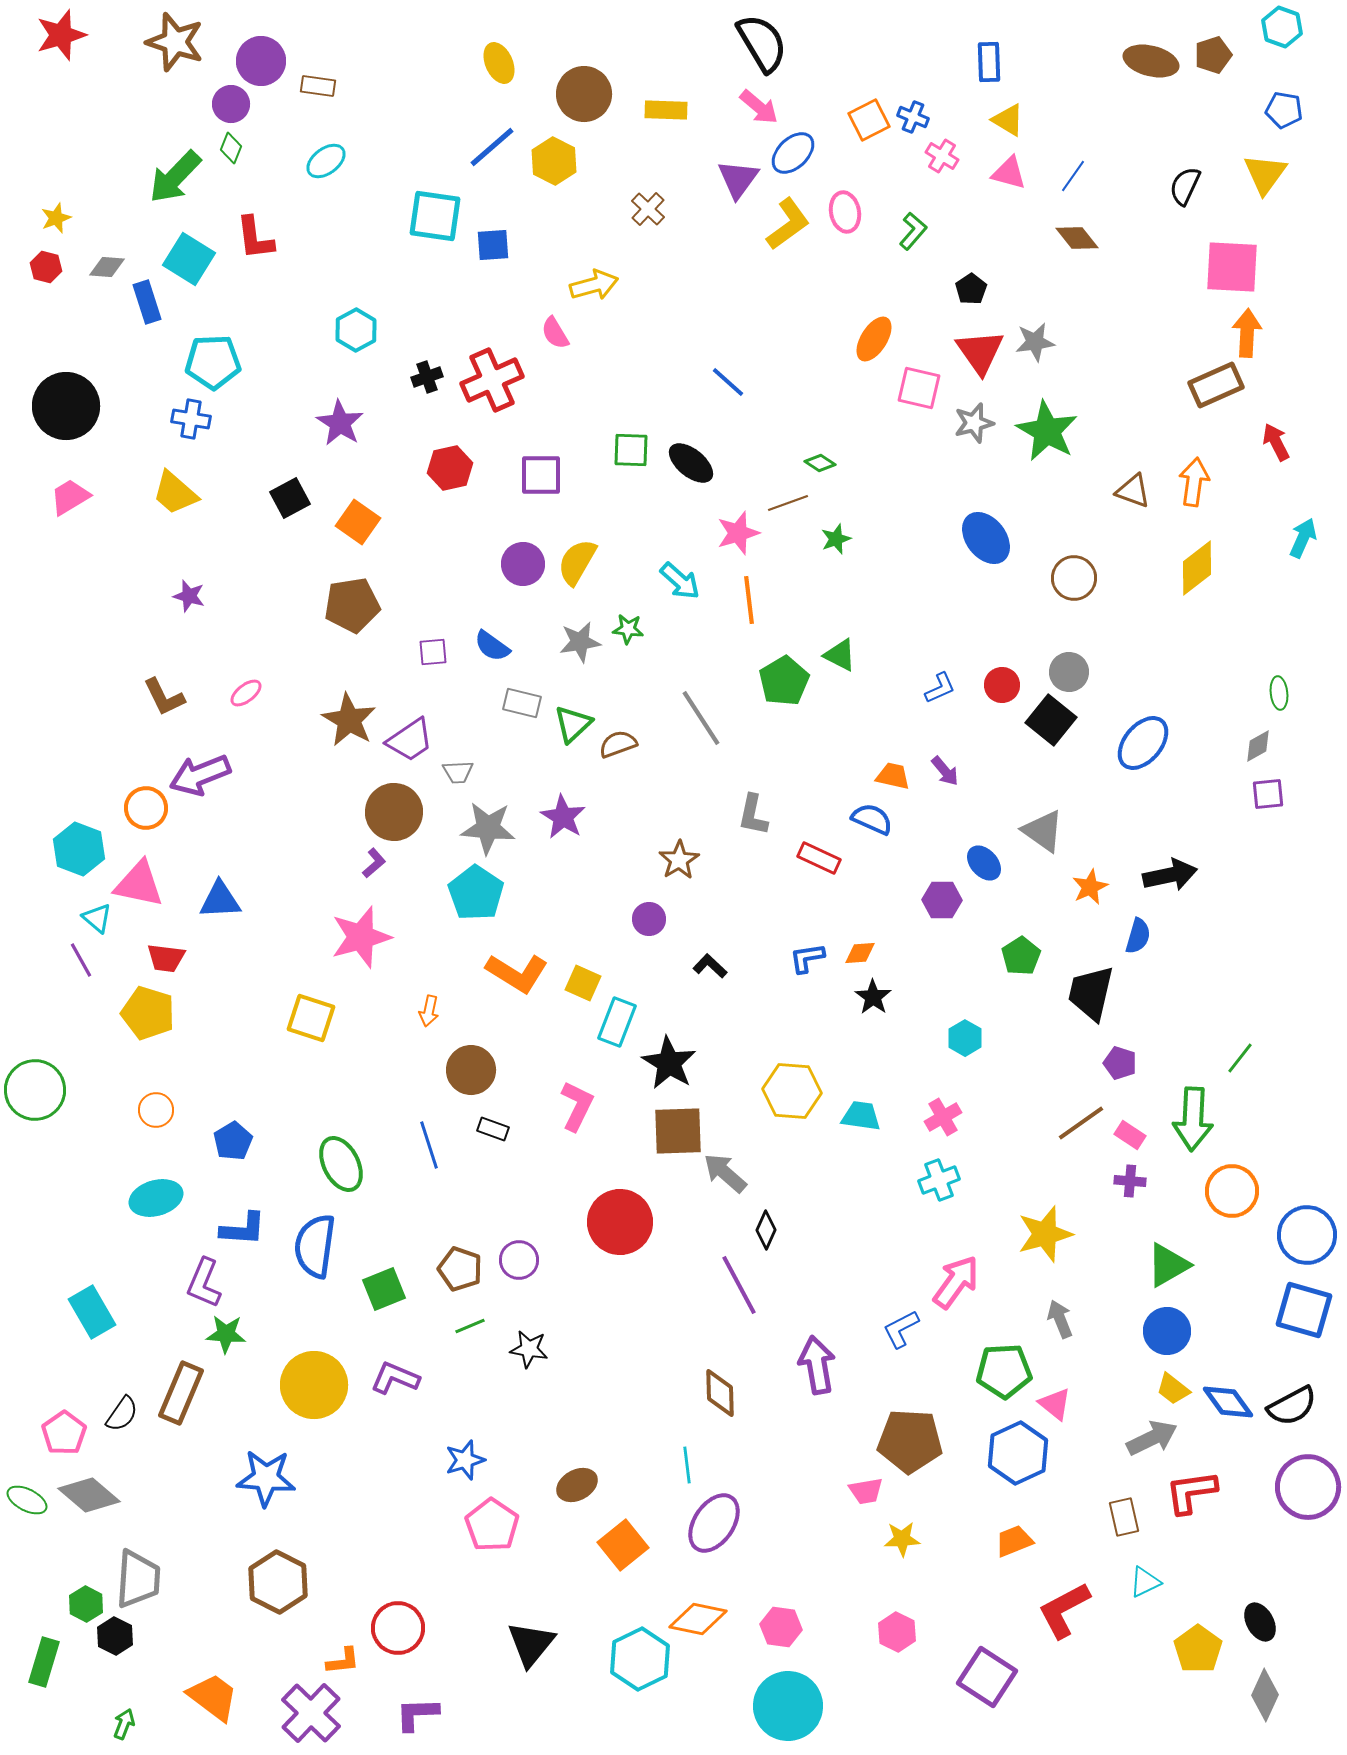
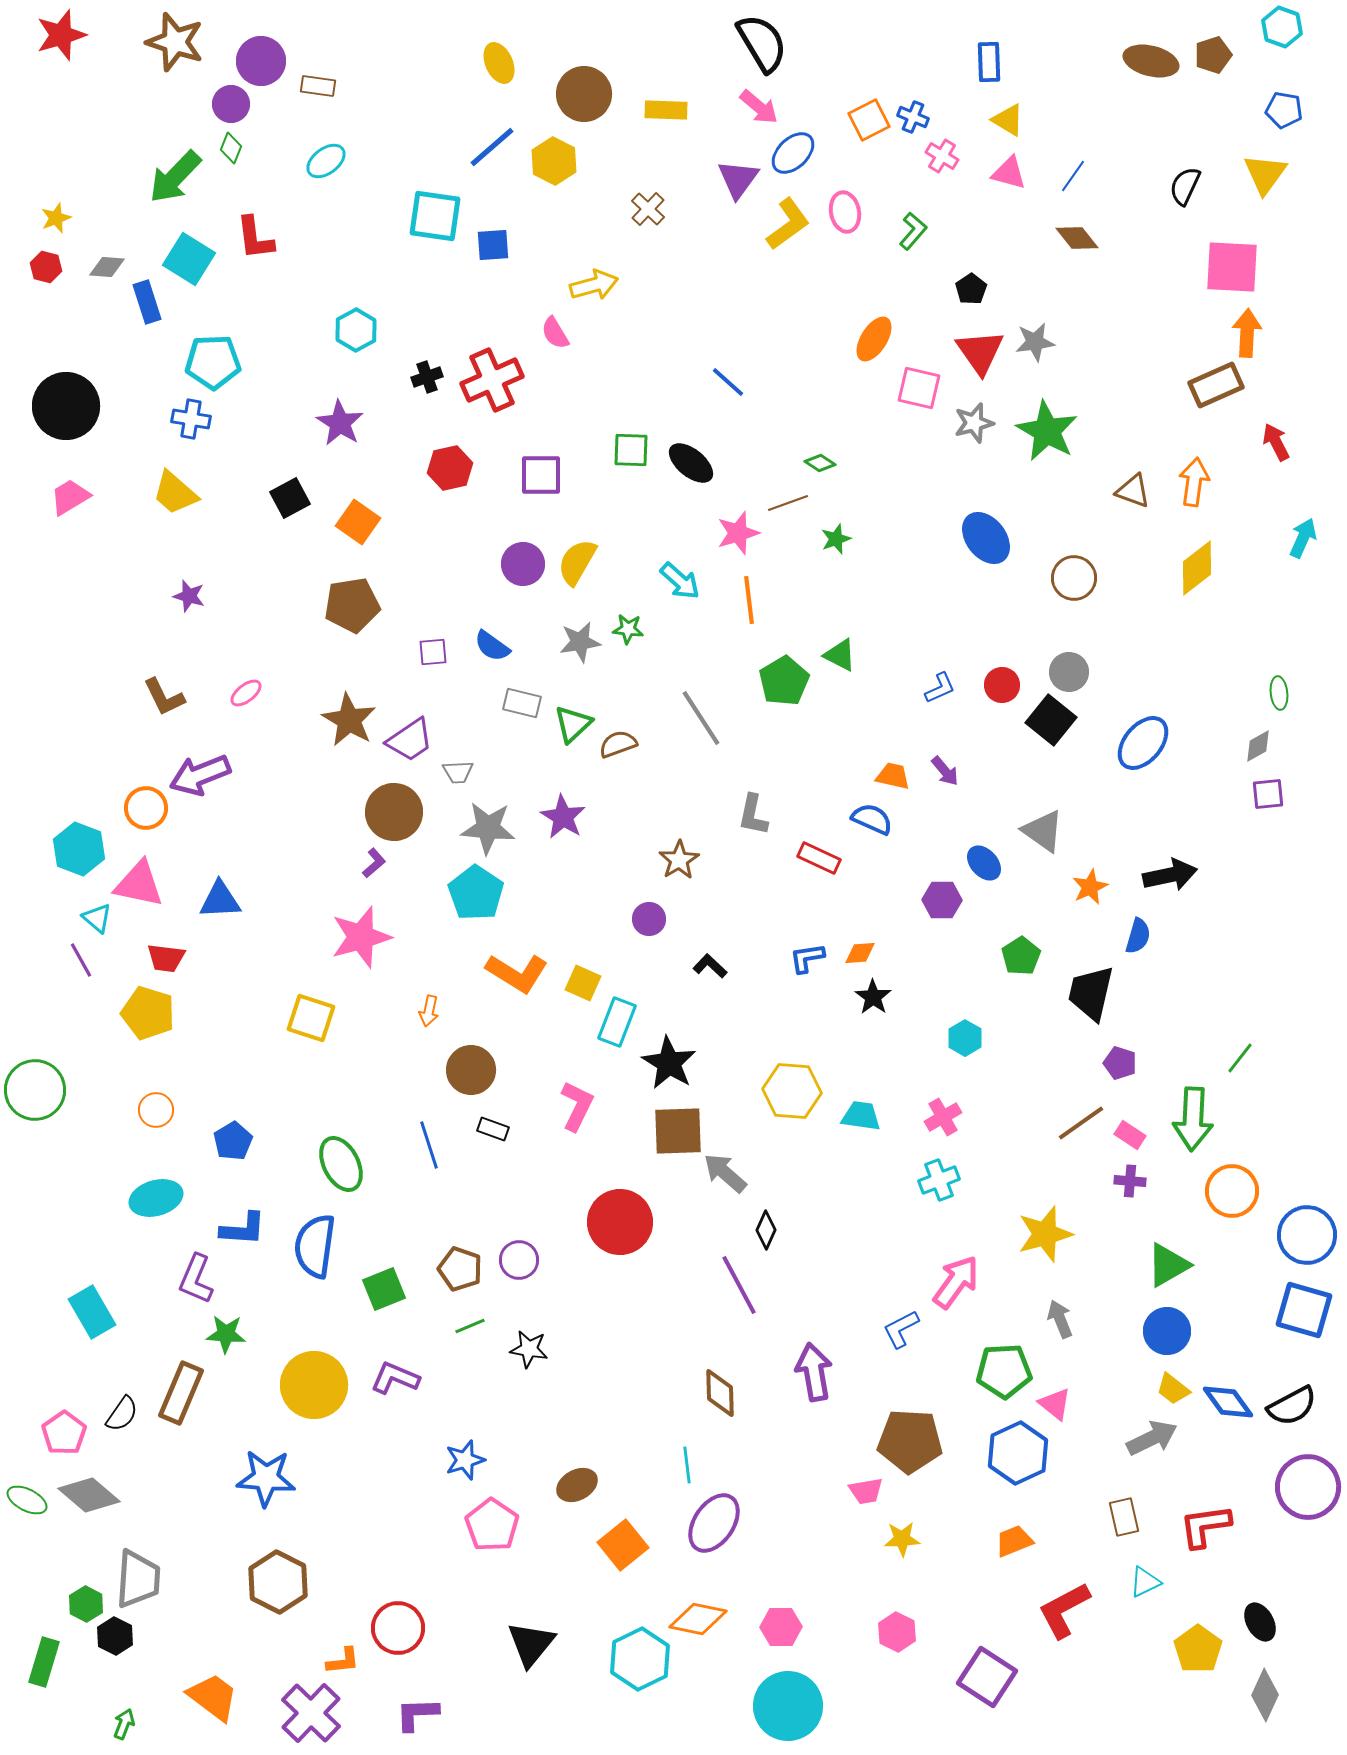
purple L-shape at (204, 1283): moved 8 px left, 4 px up
purple arrow at (817, 1365): moved 3 px left, 7 px down
red L-shape at (1191, 1492): moved 14 px right, 34 px down
pink hexagon at (781, 1627): rotated 9 degrees counterclockwise
